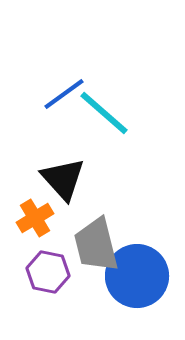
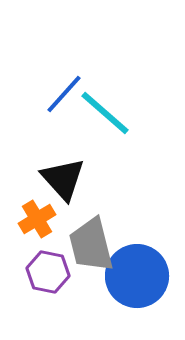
blue line: rotated 12 degrees counterclockwise
cyan line: moved 1 px right
orange cross: moved 2 px right, 1 px down
gray trapezoid: moved 5 px left
